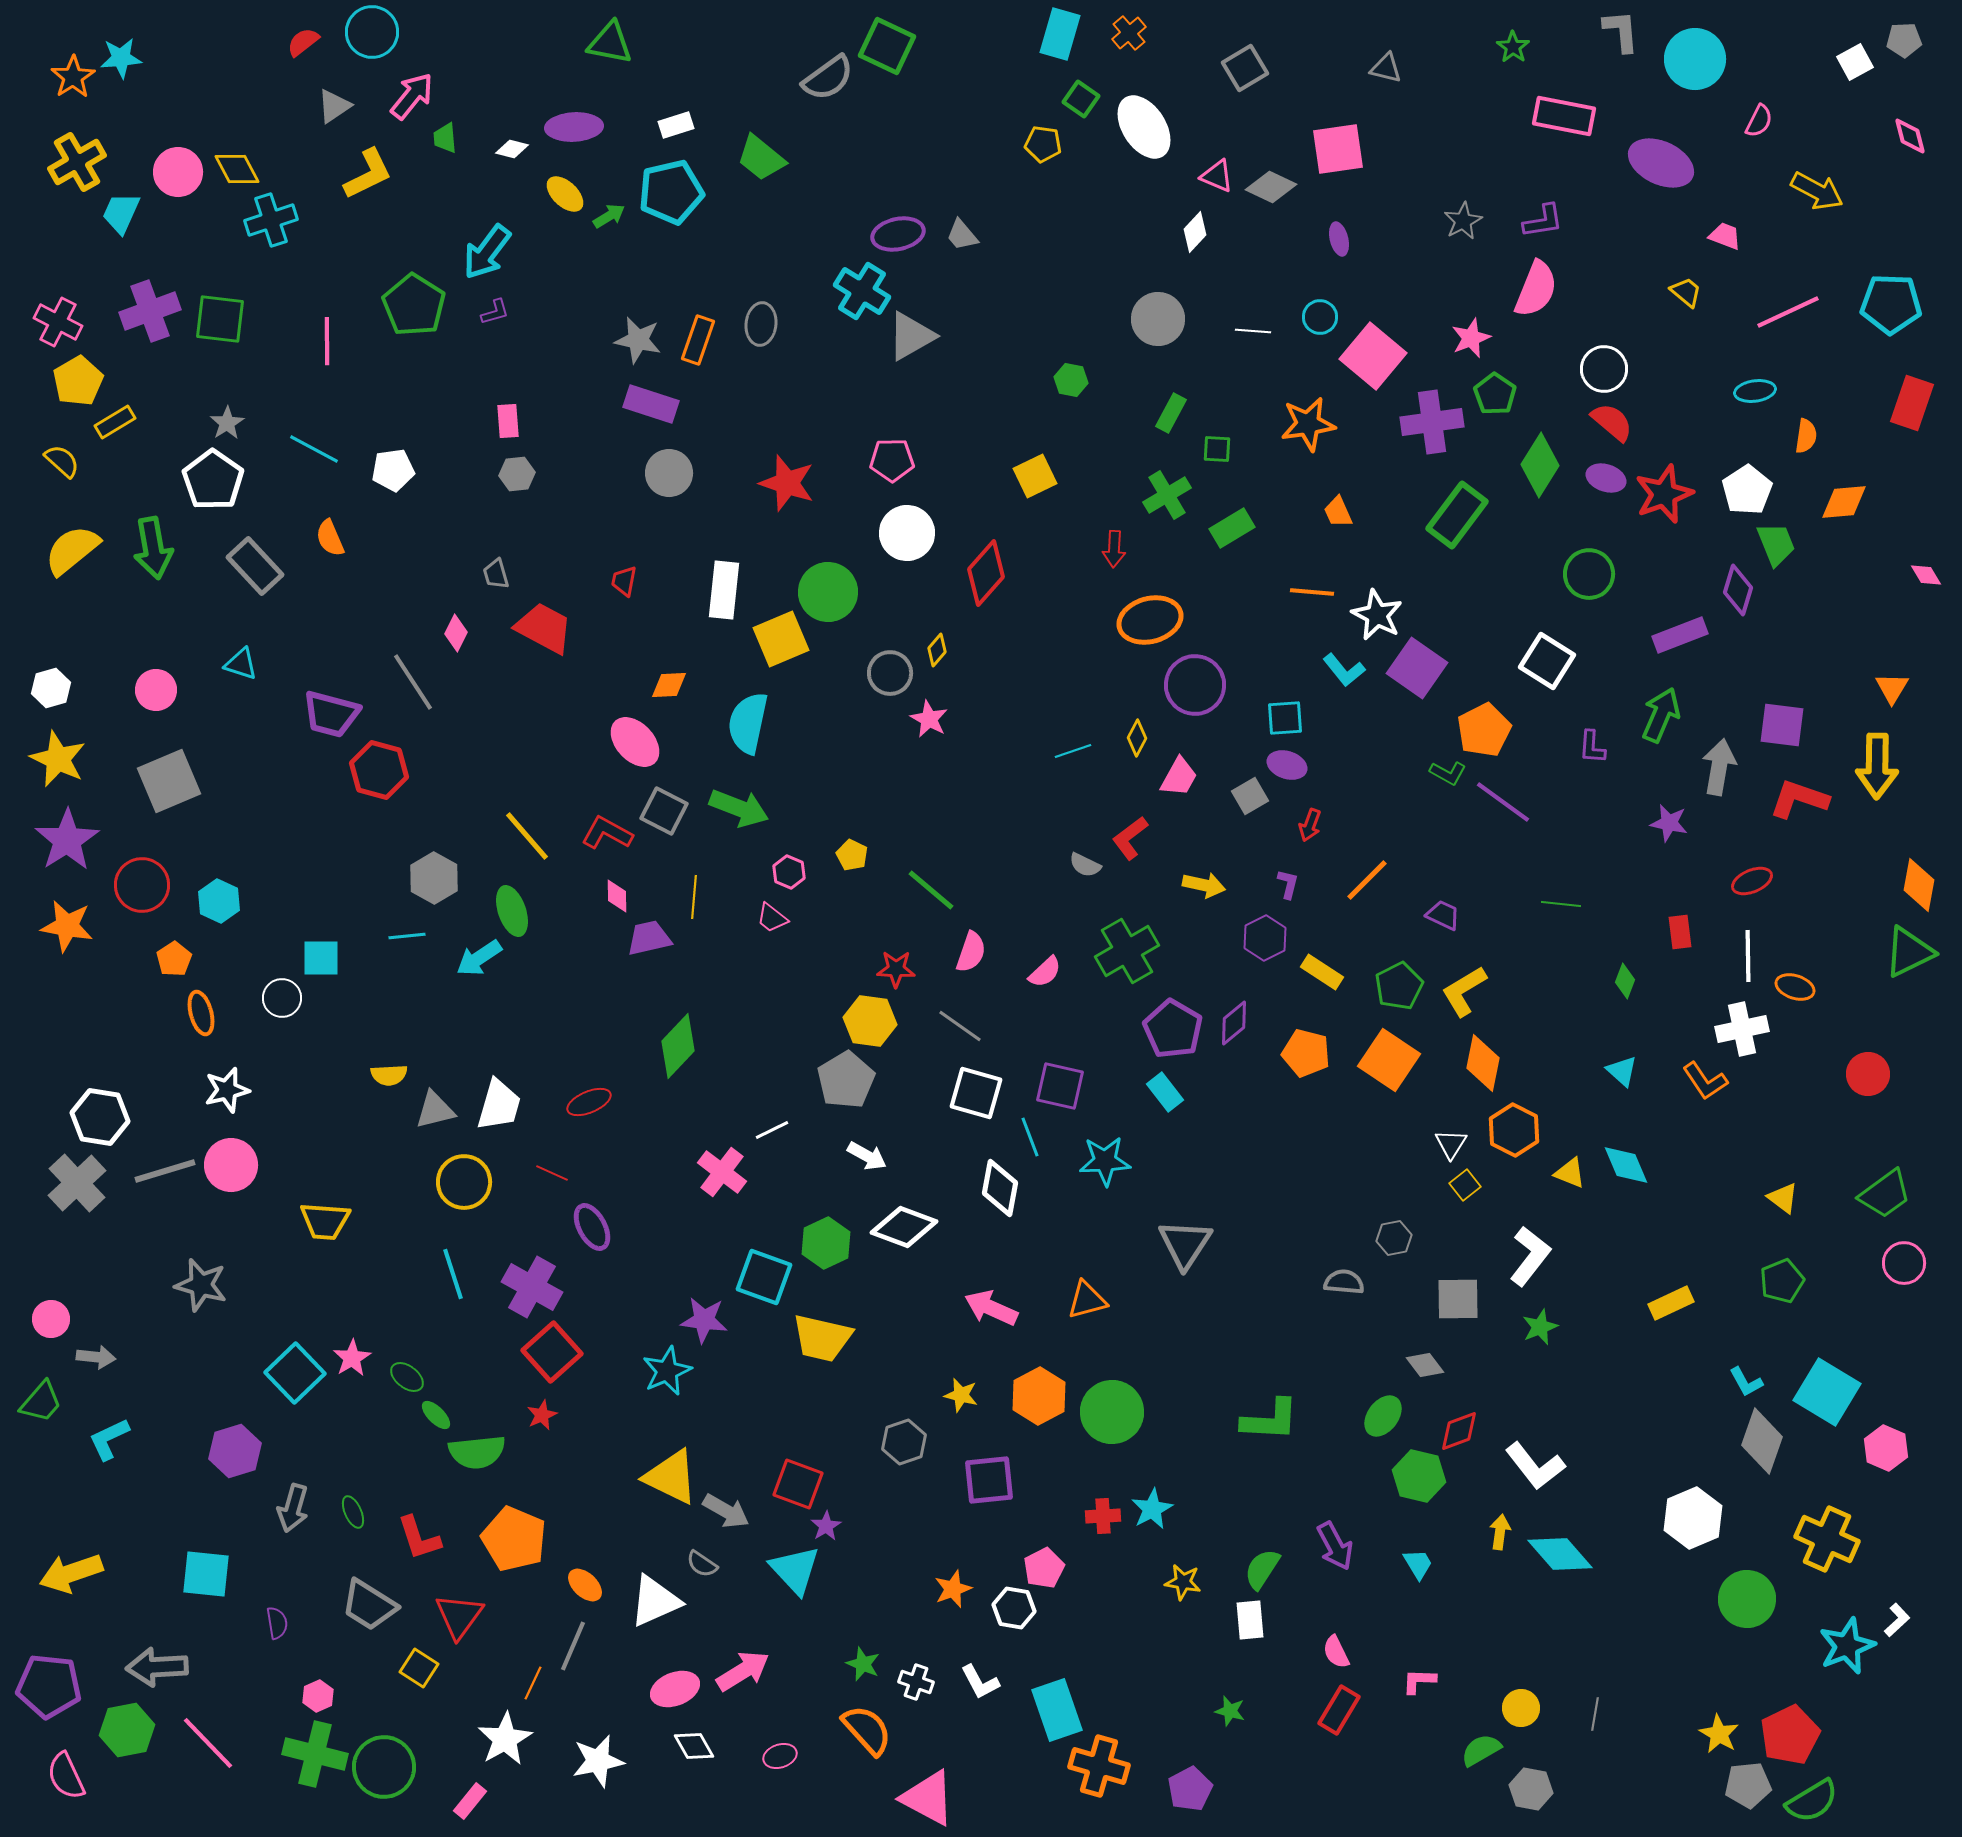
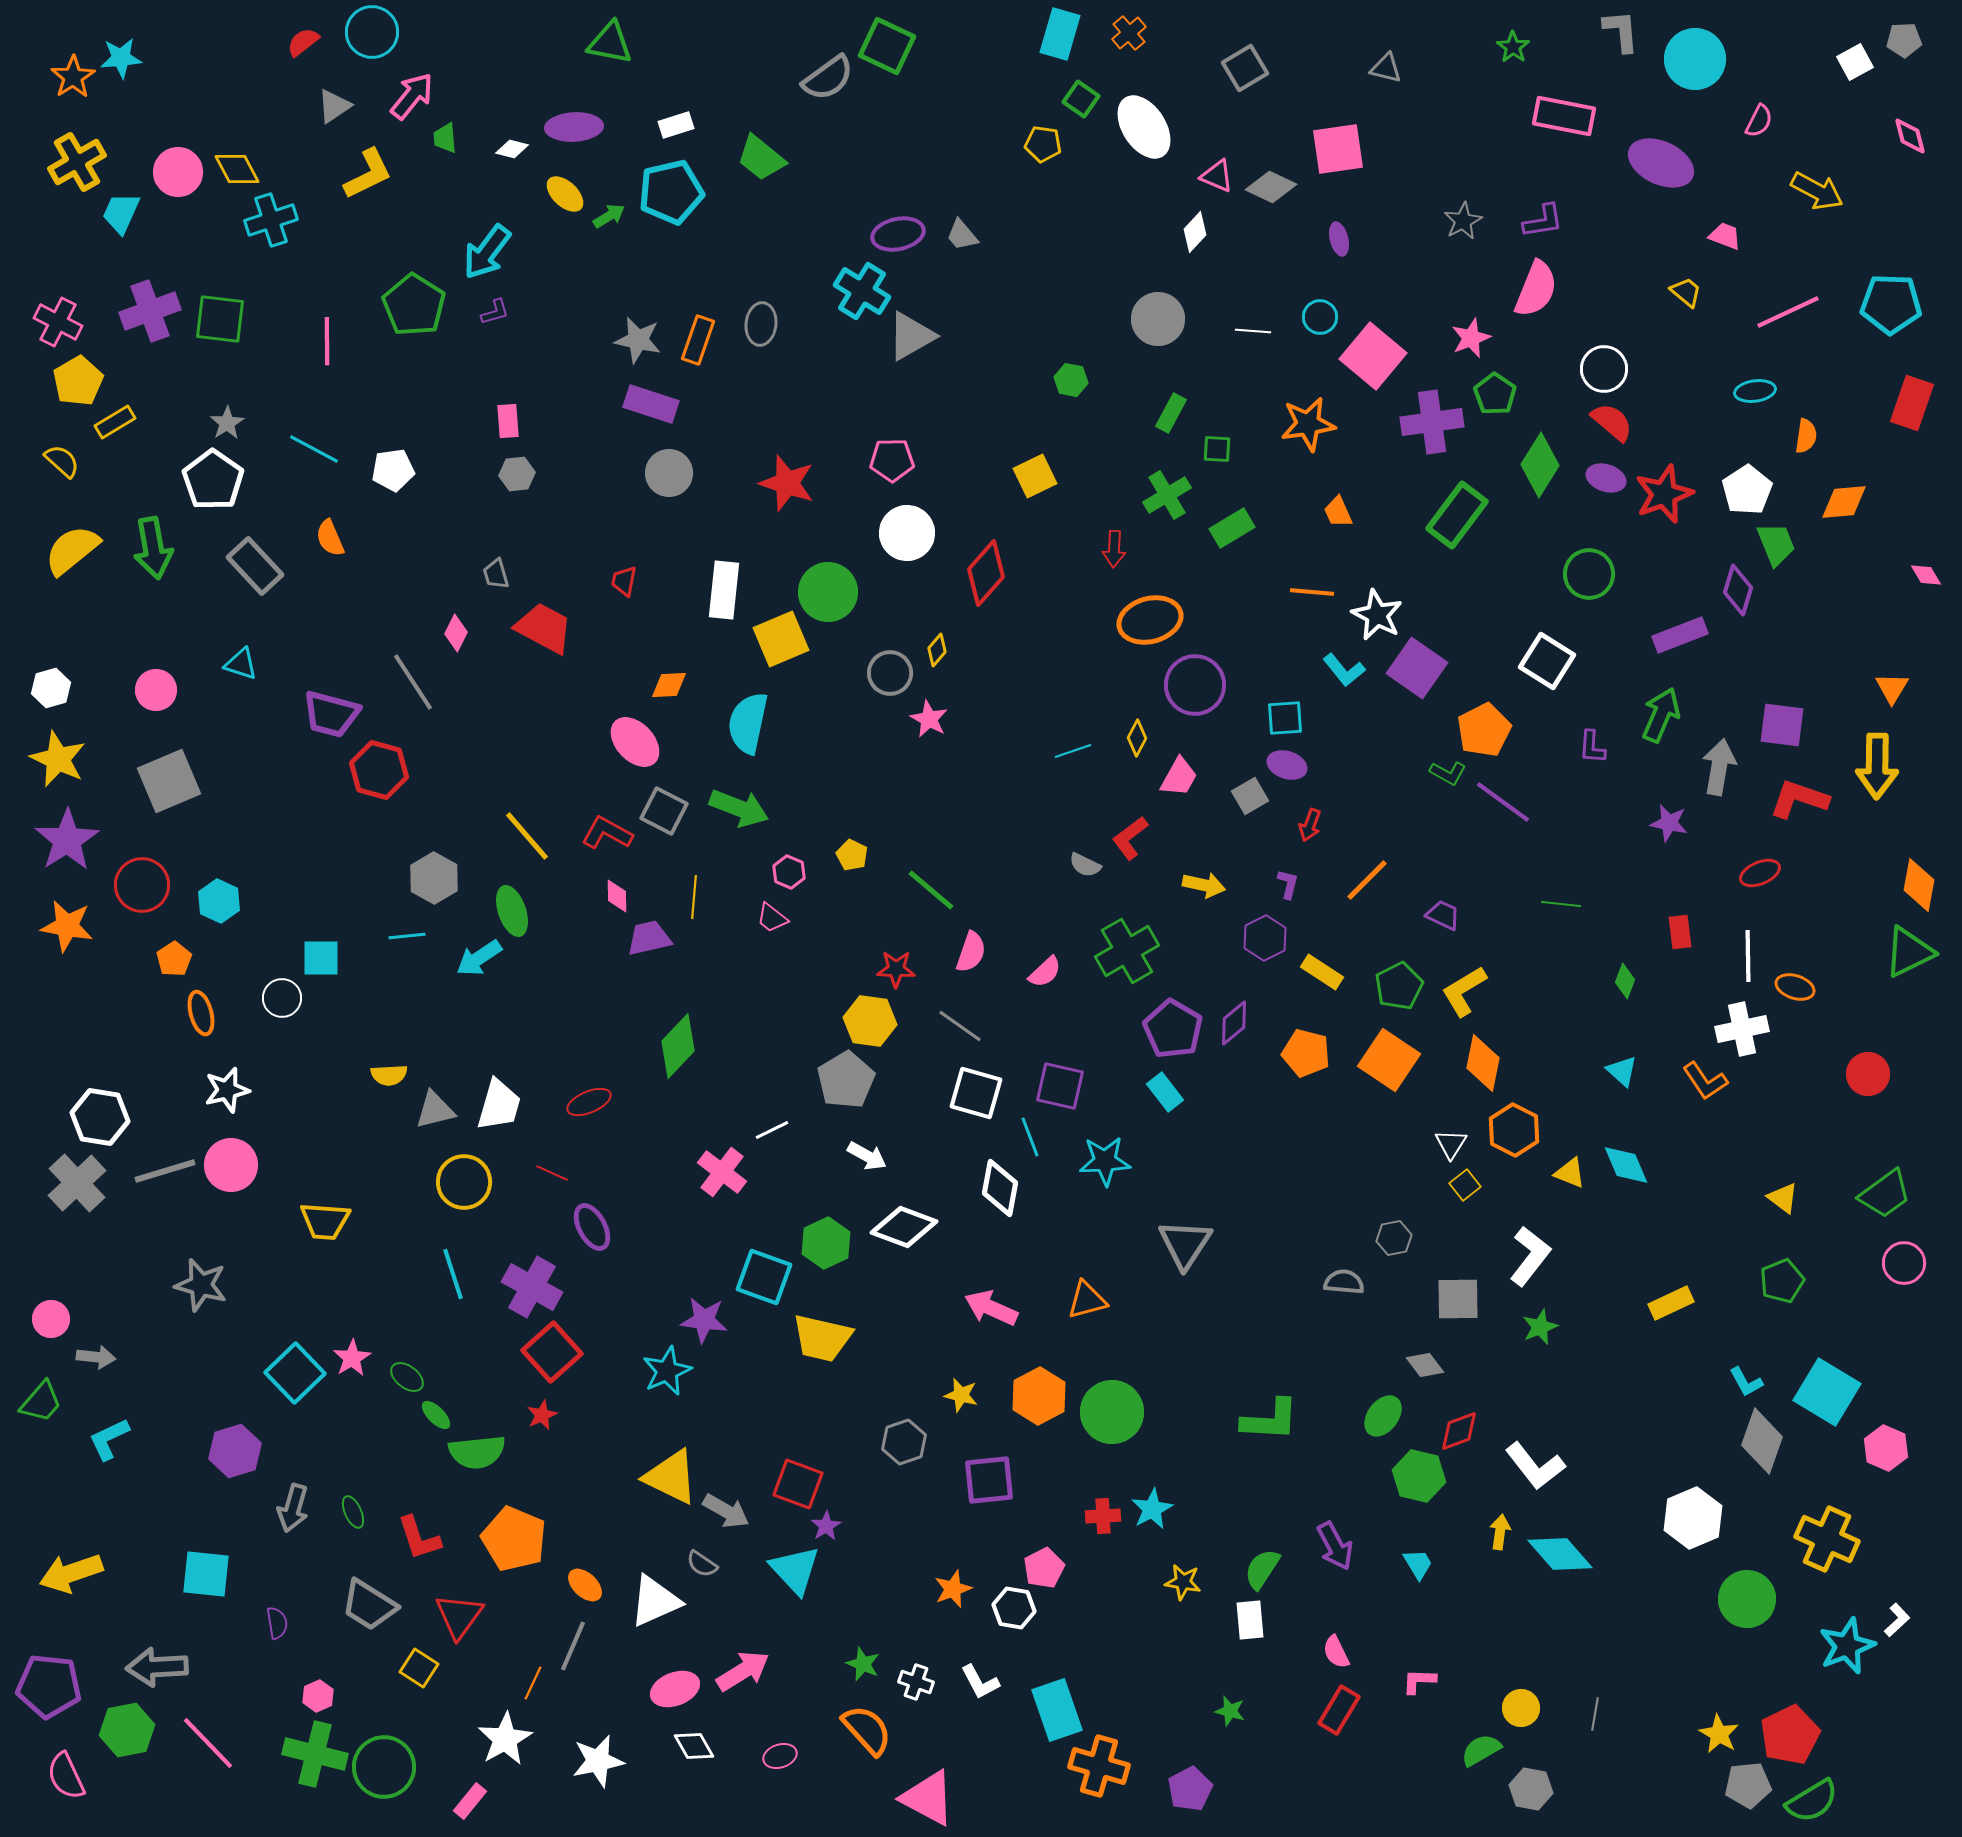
red ellipse at (1752, 881): moved 8 px right, 8 px up
